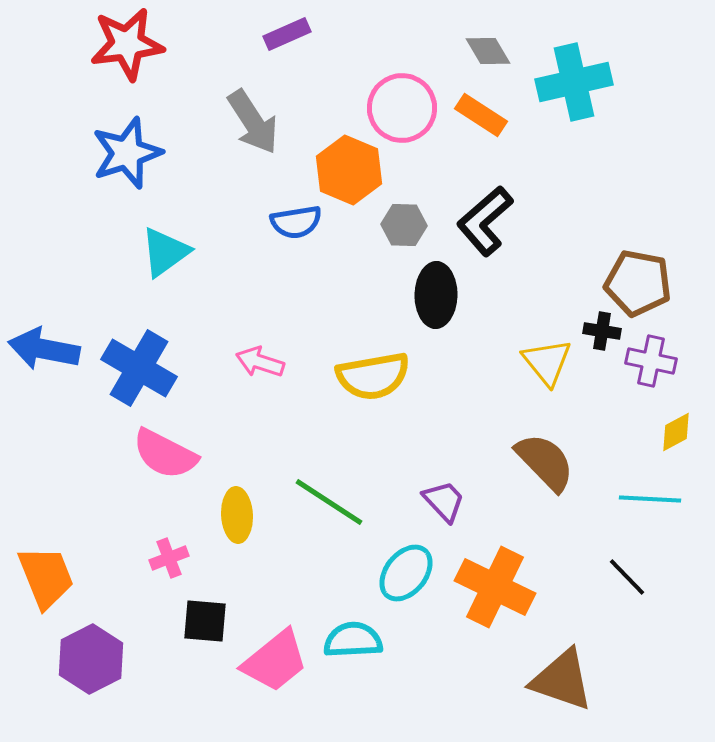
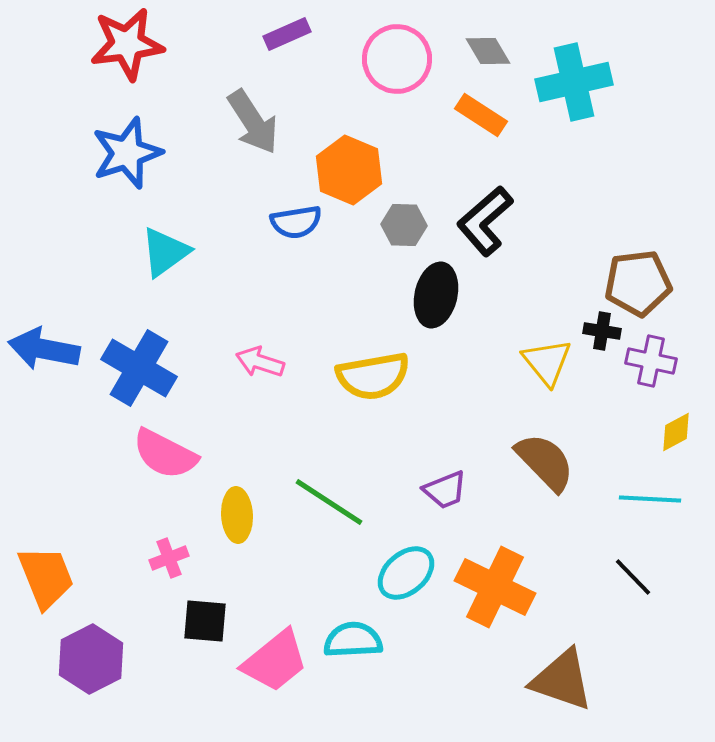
pink circle: moved 5 px left, 49 px up
brown pentagon: rotated 18 degrees counterclockwise
black ellipse: rotated 12 degrees clockwise
purple trapezoid: moved 1 px right, 11 px up; rotated 111 degrees clockwise
cyan ellipse: rotated 10 degrees clockwise
black line: moved 6 px right
